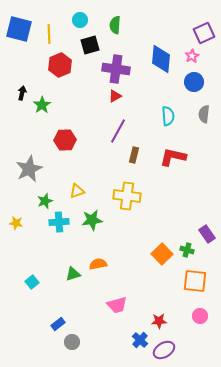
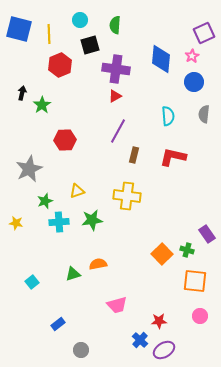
gray circle at (72, 342): moved 9 px right, 8 px down
